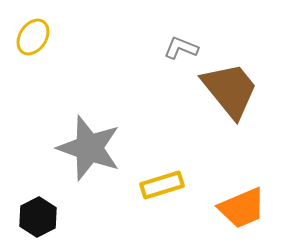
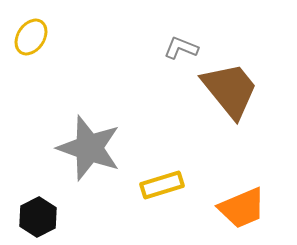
yellow ellipse: moved 2 px left
